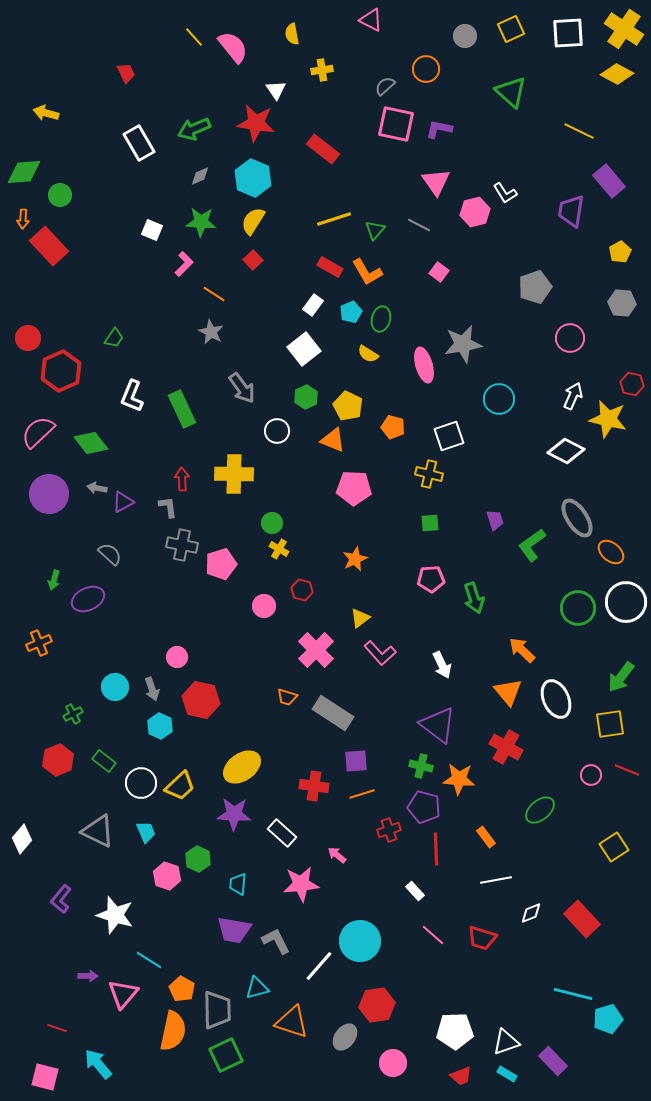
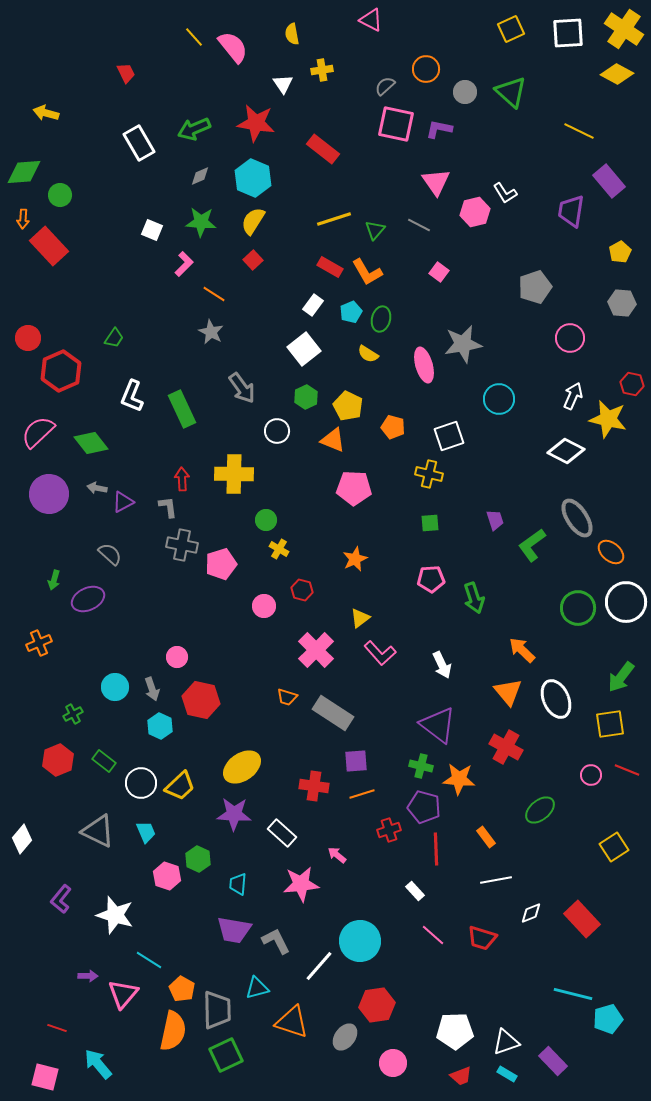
gray circle at (465, 36): moved 56 px down
white triangle at (276, 90): moved 7 px right, 6 px up
green circle at (272, 523): moved 6 px left, 3 px up
